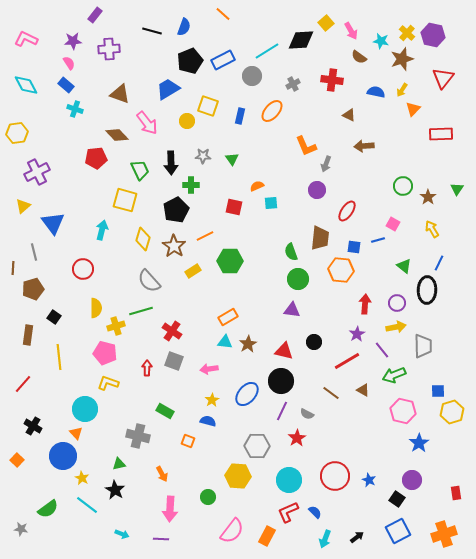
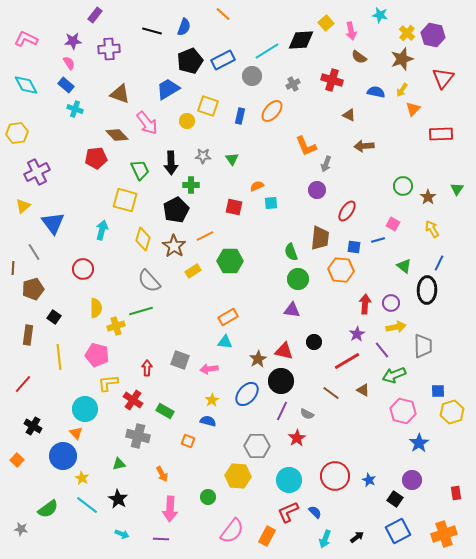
pink arrow at (351, 31): rotated 18 degrees clockwise
cyan star at (381, 41): moved 1 px left, 26 px up
red cross at (332, 80): rotated 10 degrees clockwise
gray line at (34, 252): rotated 18 degrees counterclockwise
purple circle at (397, 303): moved 6 px left
red cross at (172, 331): moved 39 px left, 69 px down
brown star at (248, 344): moved 10 px right, 15 px down
pink pentagon at (105, 353): moved 8 px left, 2 px down
gray square at (174, 361): moved 6 px right, 1 px up
yellow L-shape at (108, 383): rotated 25 degrees counterclockwise
black star at (115, 490): moved 3 px right, 9 px down
black square at (397, 499): moved 2 px left
